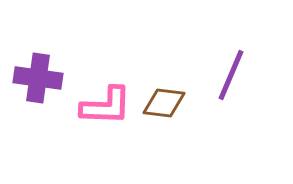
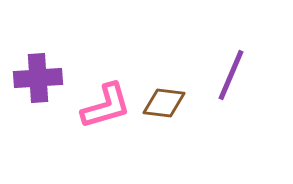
purple cross: rotated 12 degrees counterclockwise
pink L-shape: rotated 18 degrees counterclockwise
